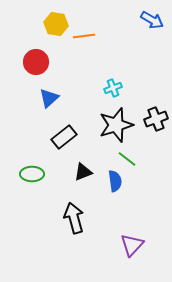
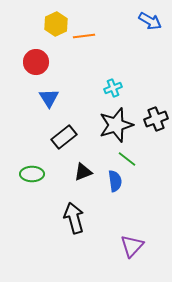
blue arrow: moved 2 px left, 1 px down
yellow hexagon: rotated 25 degrees clockwise
blue triangle: rotated 20 degrees counterclockwise
purple triangle: moved 1 px down
